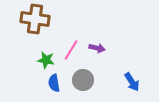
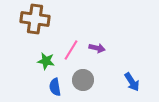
green star: moved 1 px down
blue semicircle: moved 1 px right, 4 px down
